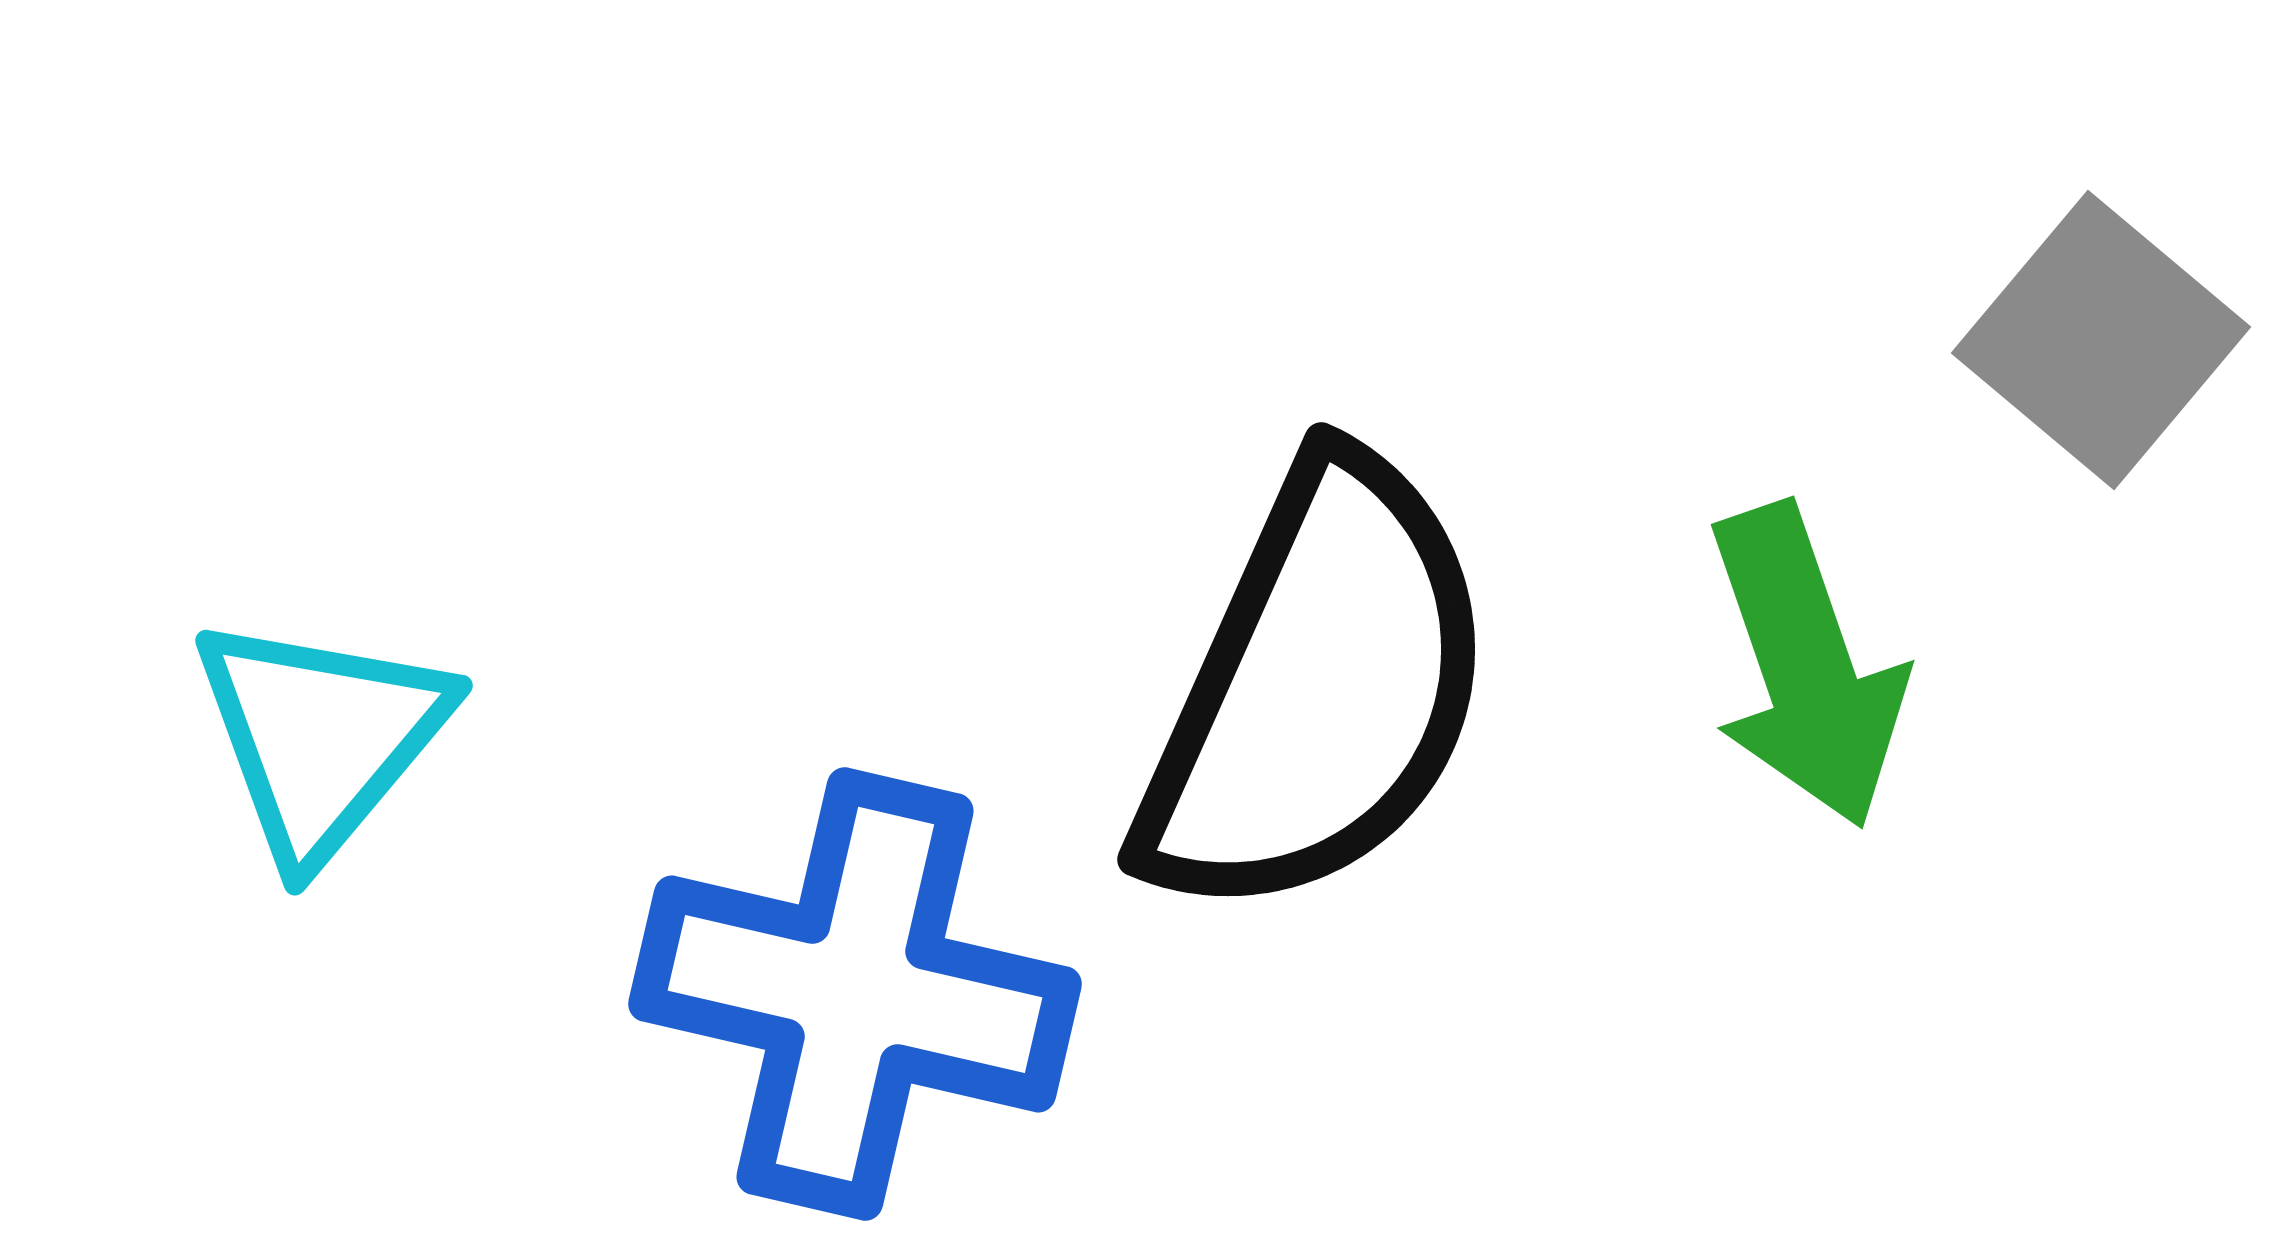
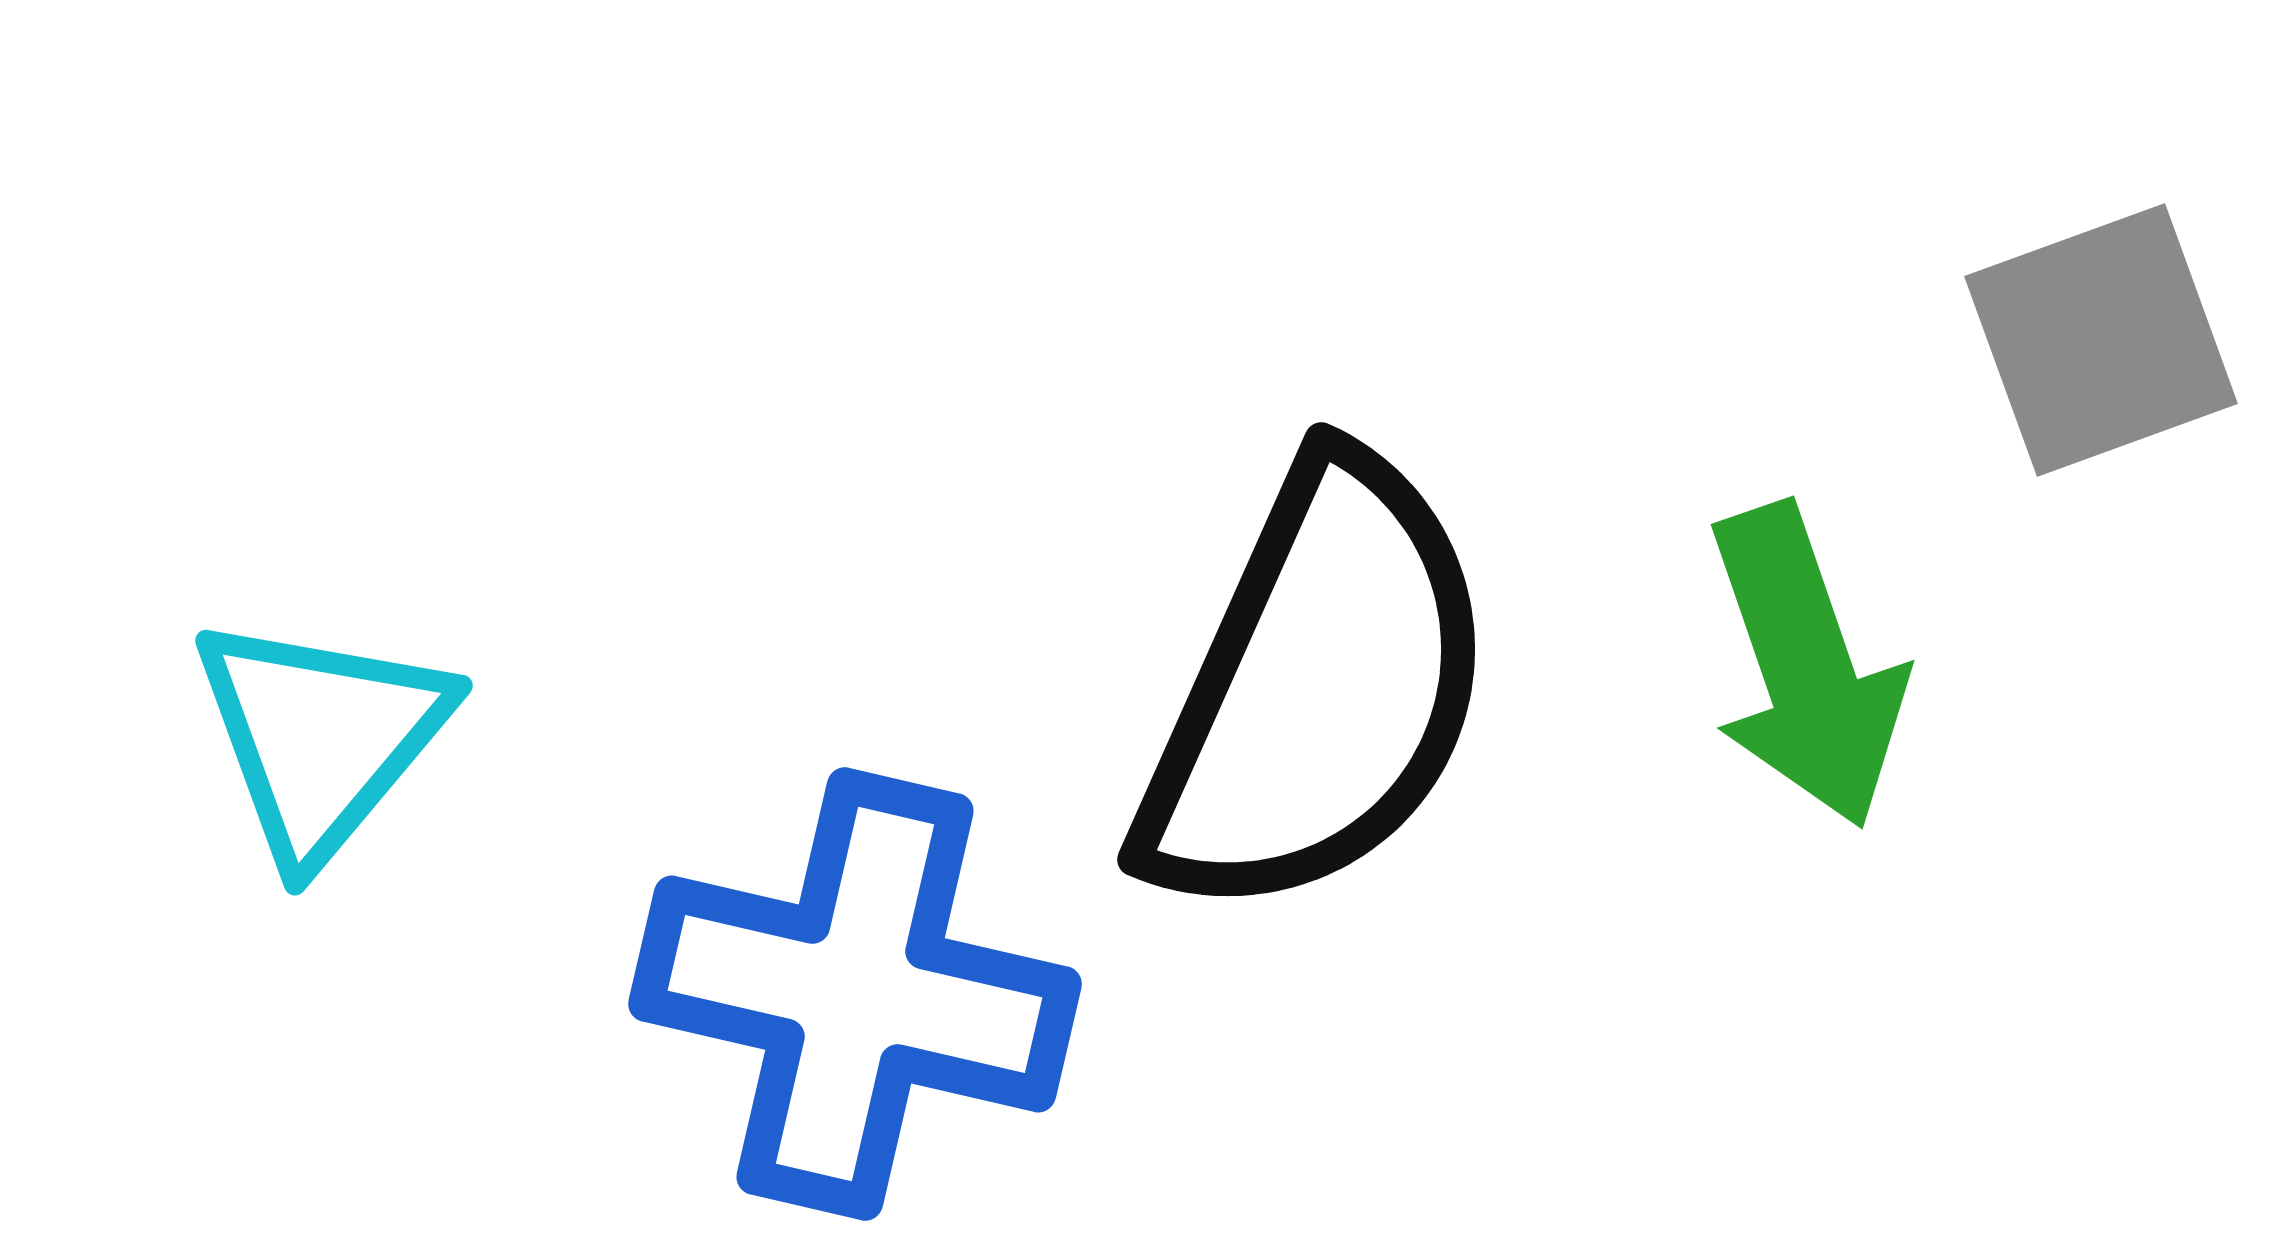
gray square: rotated 30 degrees clockwise
